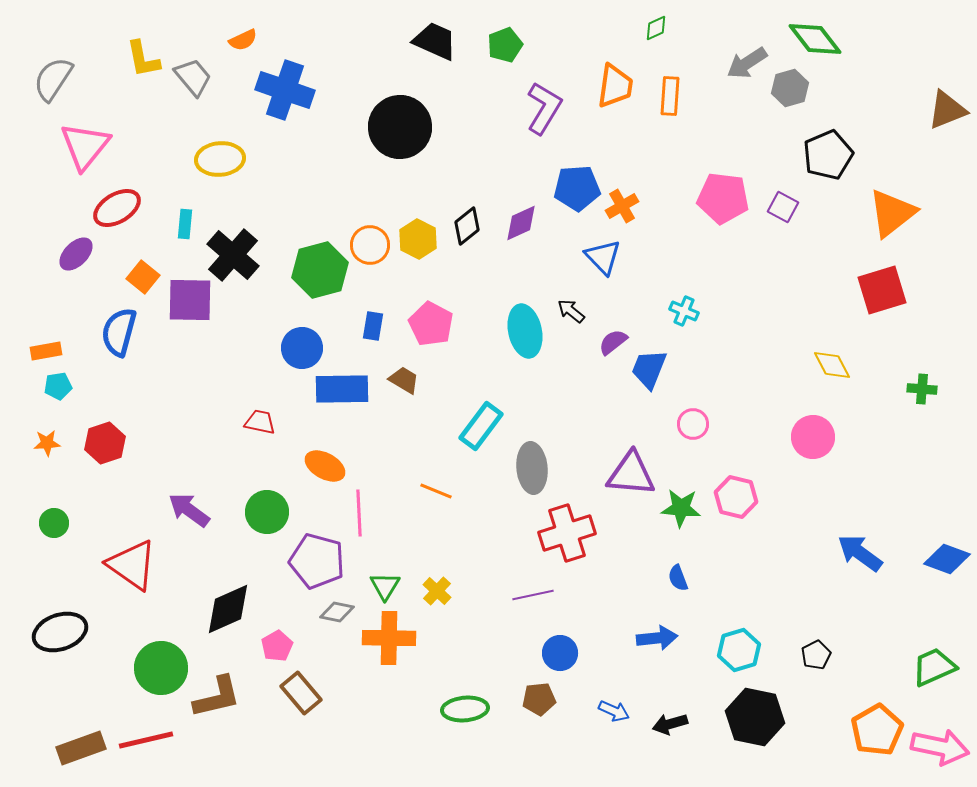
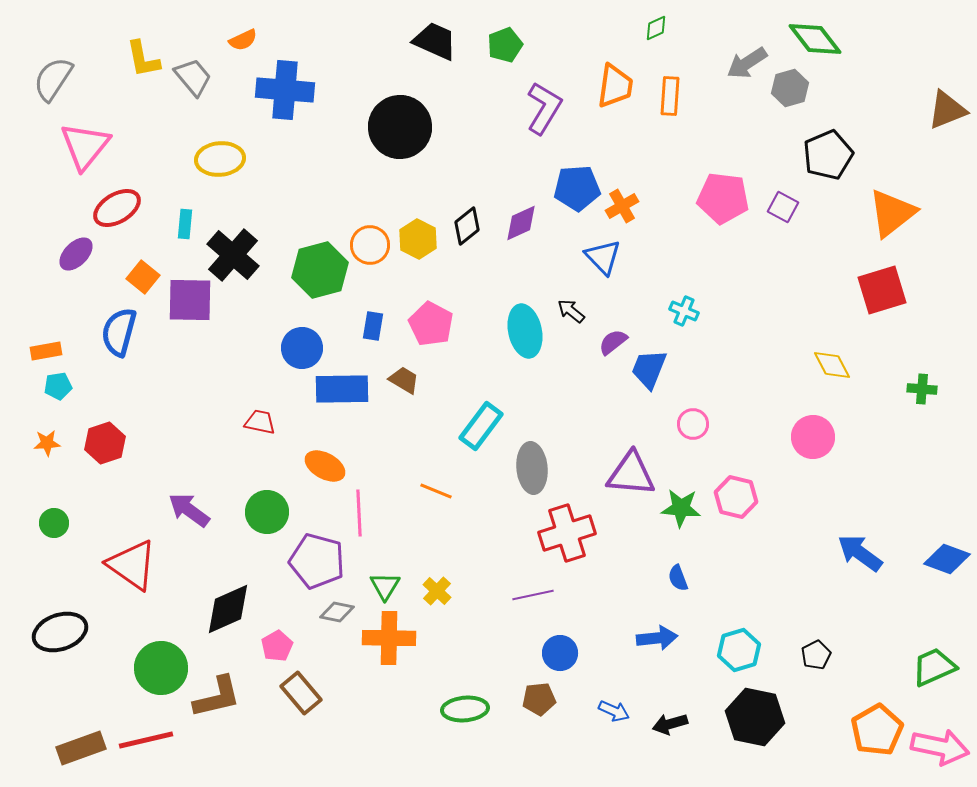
blue cross at (285, 90): rotated 14 degrees counterclockwise
